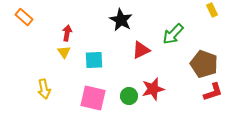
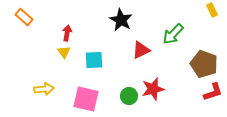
yellow arrow: rotated 84 degrees counterclockwise
pink square: moved 7 px left, 1 px down
